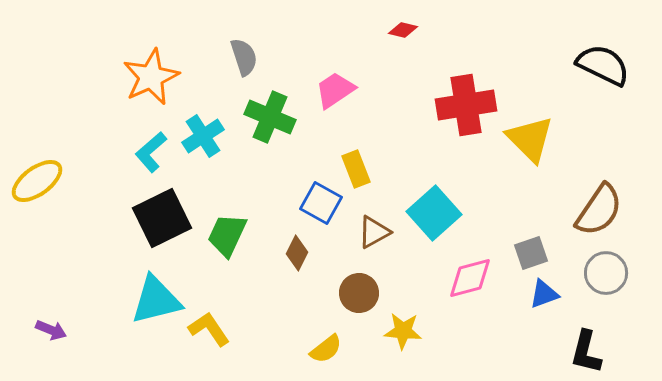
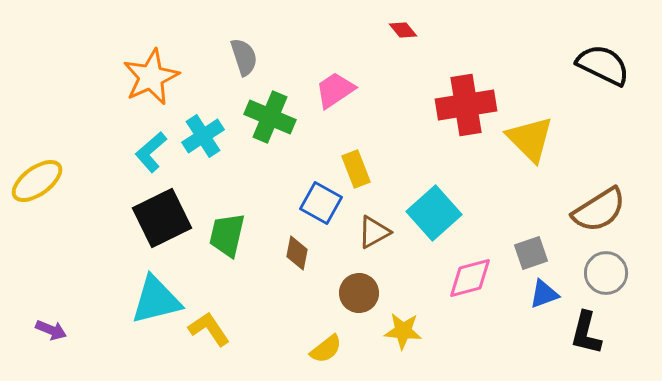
red diamond: rotated 36 degrees clockwise
brown semicircle: rotated 24 degrees clockwise
green trapezoid: rotated 12 degrees counterclockwise
brown diamond: rotated 16 degrees counterclockwise
black L-shape: moved 19 px up
